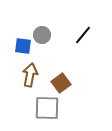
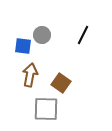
black line: rotated 12 degrees counterclockwise
brown square: rotated 18 degrees counterclockwise
gray square: moved 1 px left, 1 px down
